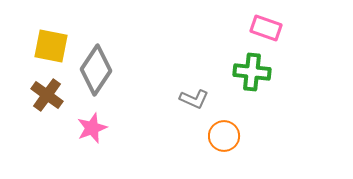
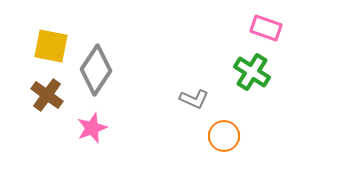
green cross: rotated 27 degrees clockwise
